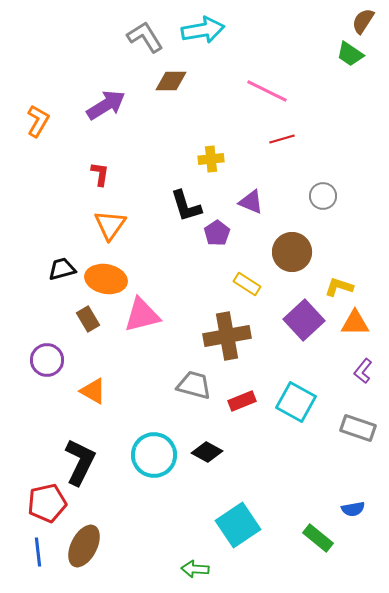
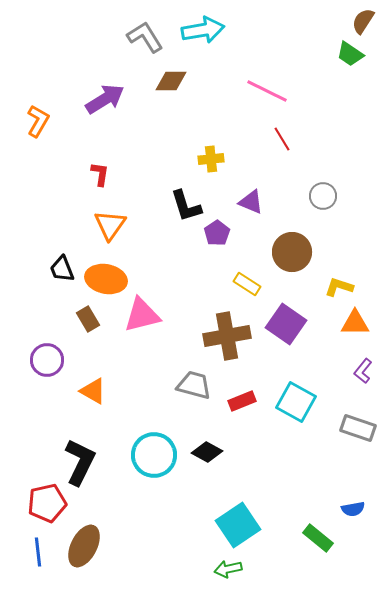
purple arrow at (106, 105): moved 1 px left, 6 px up
red line at (282, 139): rotated 75 degrees clockwise
black trapezoid at (62, 269): rotated 96 degrees counterclockwise
purple square at (304, 320): moved 18 px left, 4 px down; rotated 12 degrees counterclockwise
green arrow at (195, 569): moved 33 px right; rotated 16 degrees counterclockwise
